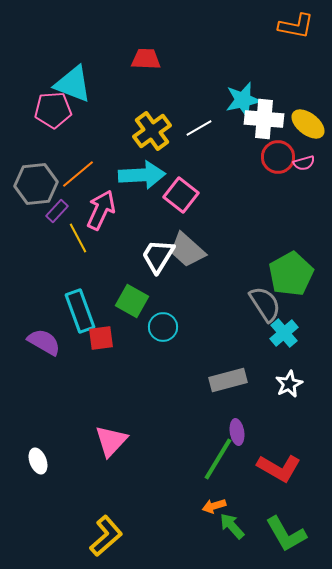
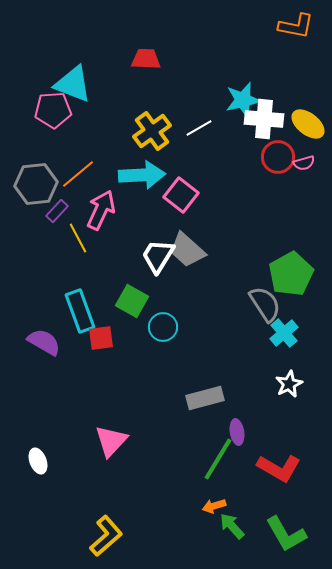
gray rectangle: moved 23 px left, 18 px down
